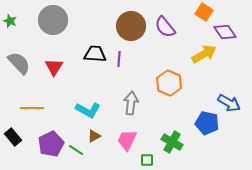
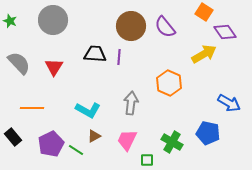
purple line: moved 2 px up
blue pentagon: moved 1 px right, 10 px down
